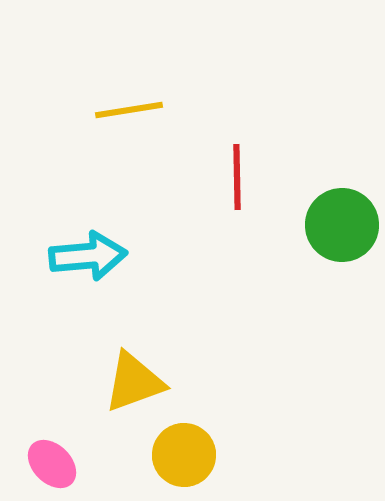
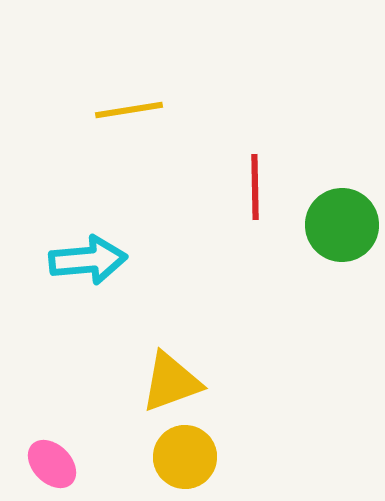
red line: moved 18 px right, 10 px down
cyan arrow: moved 4 px down
yellow triangle: moved 37 px right
yellow circle: moved 1 px right, 2 px down
